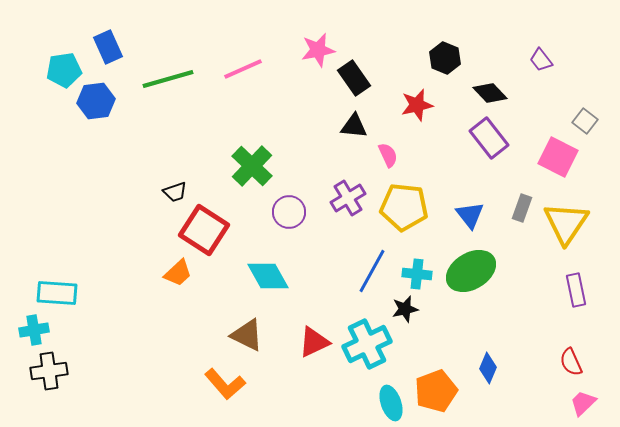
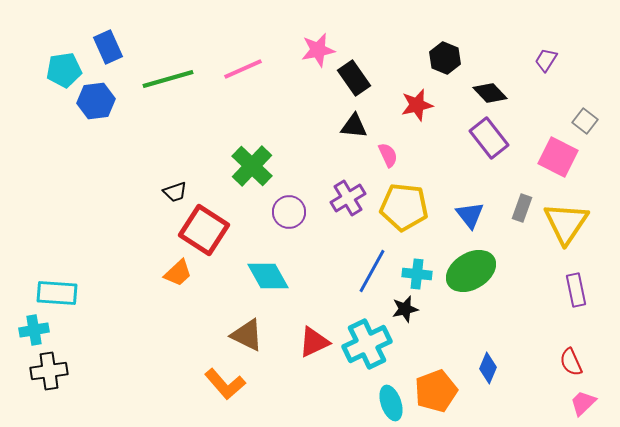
purple trapezoid at (541, 60): moved 5 px right; rotated 70 degrees clockwise
